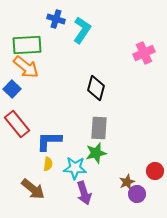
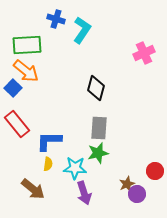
orange arrow: moved 4 px down
blue square: moved 1 px right, 1 px up
green star: moved 2 px right
brown star: moved 2 px down
